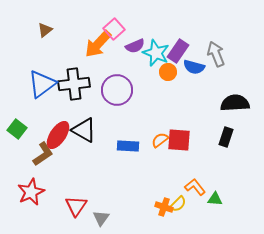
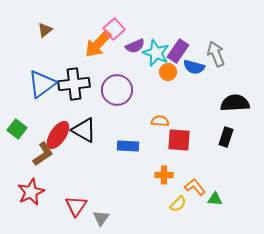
orange semicircle: moved 19 px up; rotated 42 degrees clockwise
orange cross: moved 32 px up; rotated 18 degrees counterclockwise
